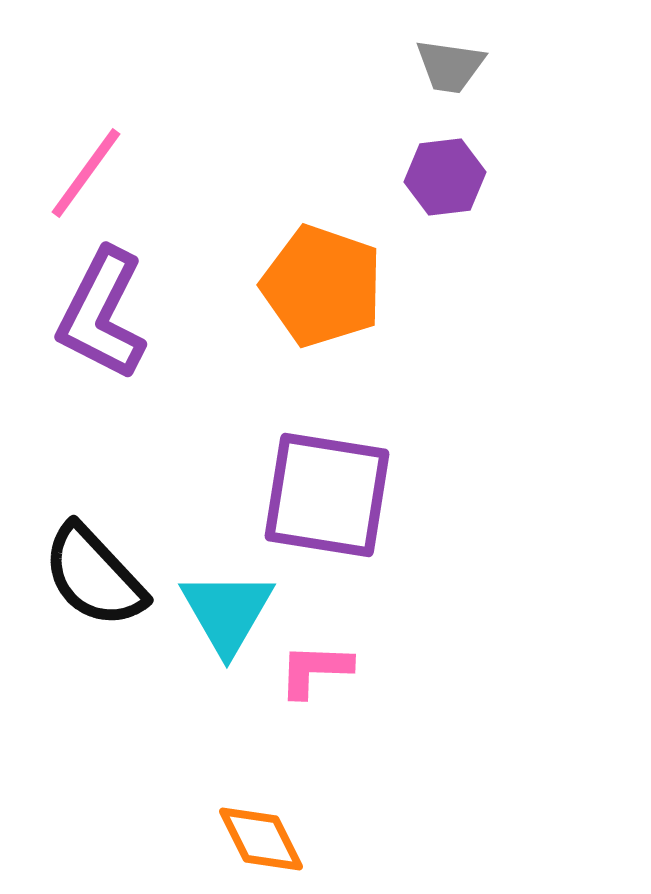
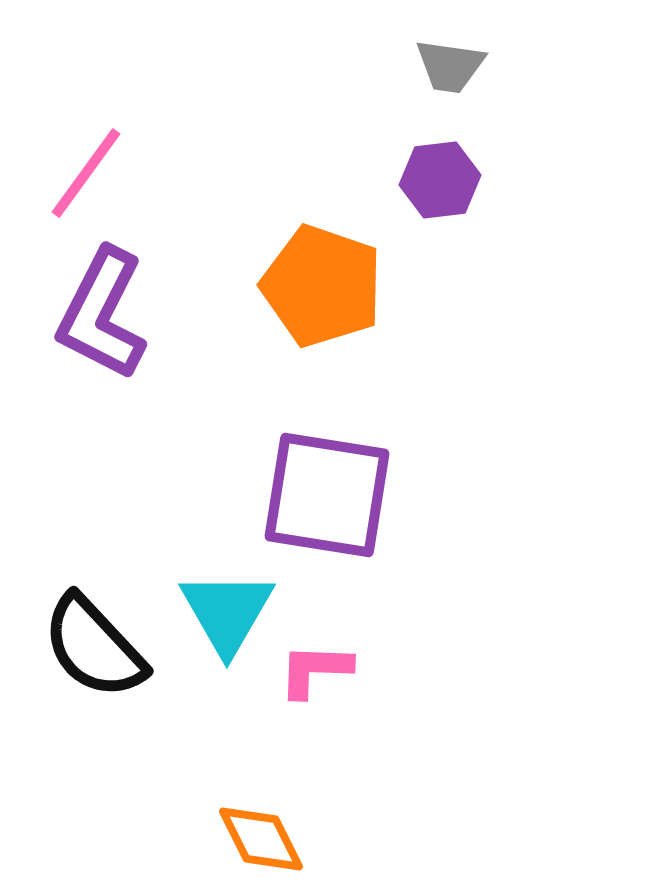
purple hexagon: moved 5 px left, 3 px down
black semicircle: moved 71 px down
